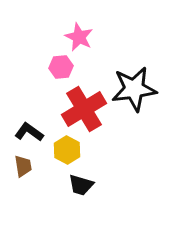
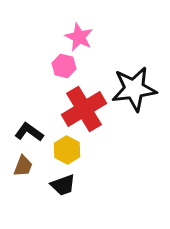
pink hexagon: moved 3 px right, 1 px up; rotated 20 degrees clockwise
brown trapezoid: rotated 30 degrees clockwise
black trapezoid: moved 18 px left; rotated 36 degrees counterclockwise
